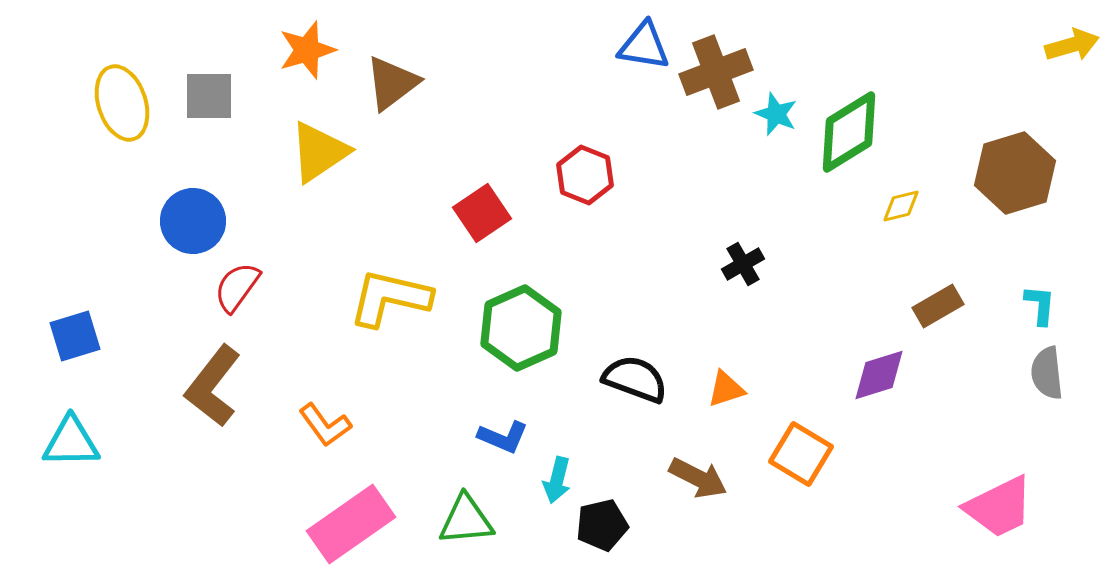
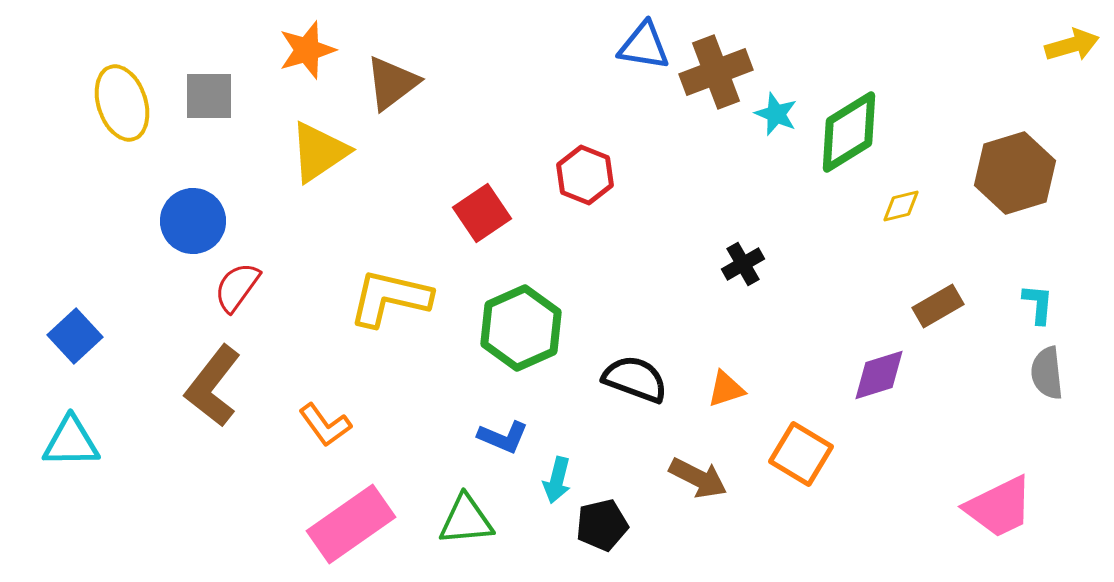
cyan L-shape: moved 2 px left, 1 px up
blue square: rotated 26 degrees counterclockwise
